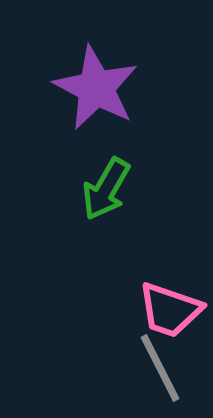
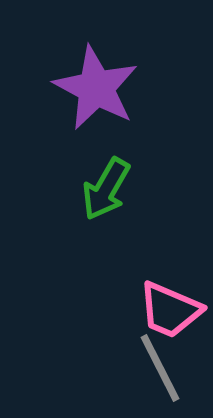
pink trapezoid: rotated 4 degrees clockwise
